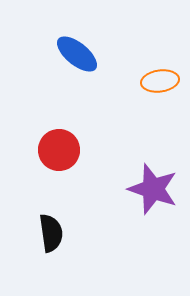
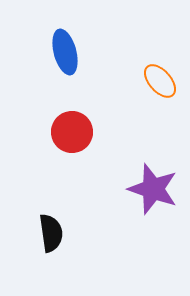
blue ellipse: moved 12 px left, 2 px up; rotated 36 degrees clockwise
orange ellipse: rotated 57 degrees clockwise
red circle: moved 13 px right, 18 px up
